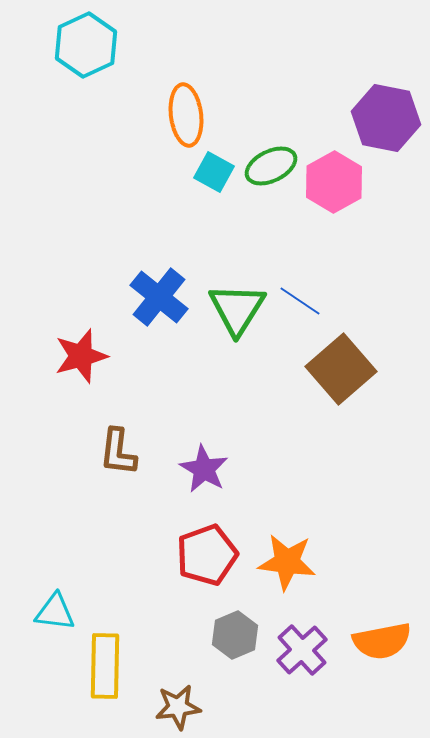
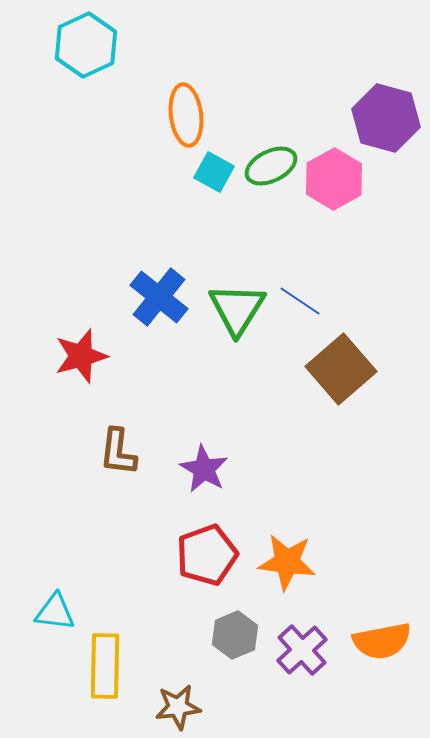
purple hexagon: rotated 4 degrees clockwise
pink hexagon: moved 3 px up
